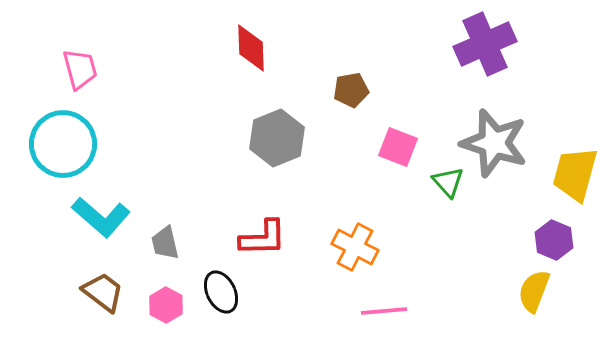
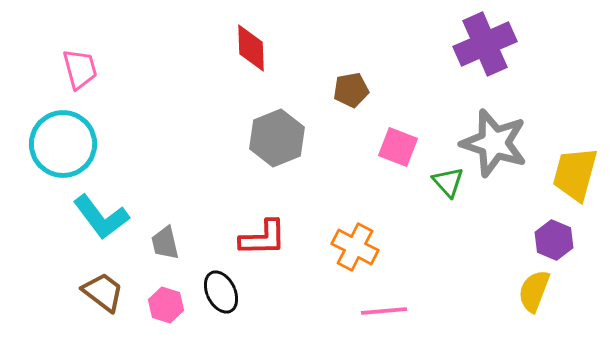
cyan L-shape: rotated 12 degrees clockwise
pink hexagon: rotated 12 degrees counterclockwise
